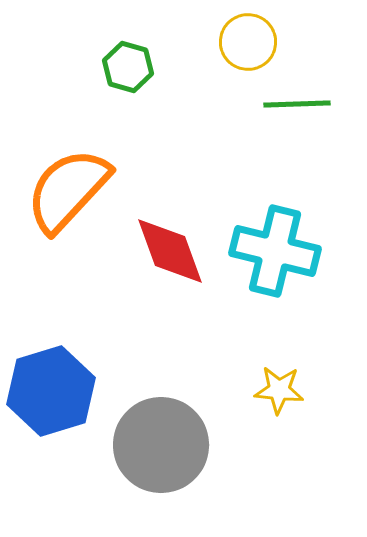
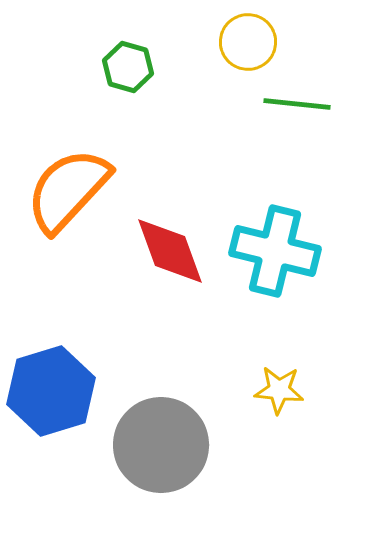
green line: rotated 8 degrees clockwise
